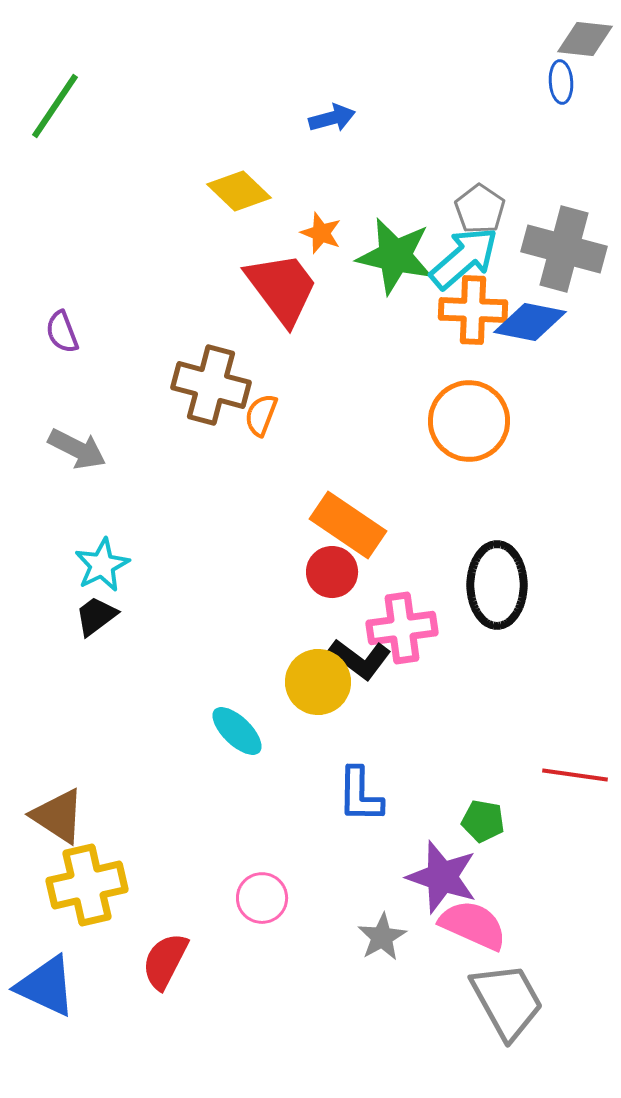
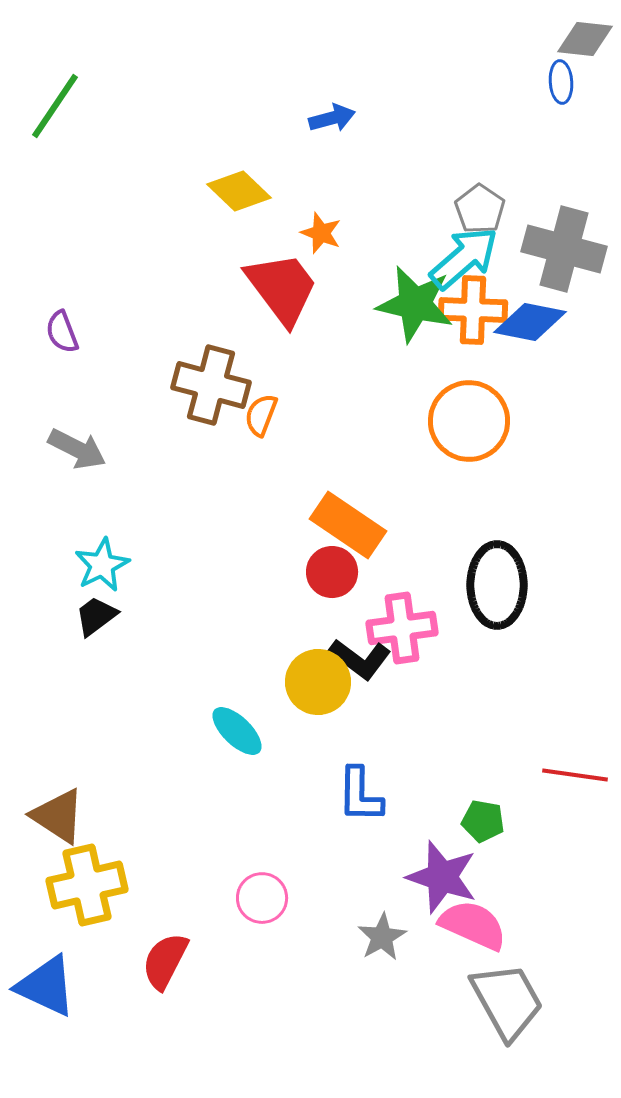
green star: moved 20 px right, 48 px down
